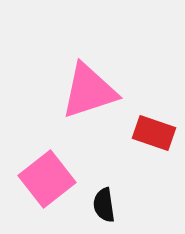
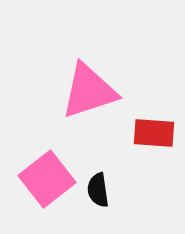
red rectangle: rotated 15 degrees counterclockwise
black semicircle: moved 6 px left, 15 px up
